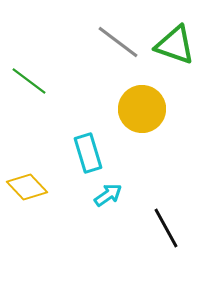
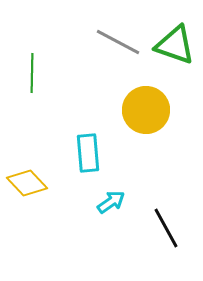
gray line: rotated 9 degrees counterclockwise
green line: moved 3 px right, 8 px up; rotated 54 degrees clockwise
yellow circle: moved 4 px right, 1 px down
cyan rectangle: rotated 12 degrees clockwise
yellow diamond: moved 4 px up
cyan arrow: moved 3 px right, 7 px down
